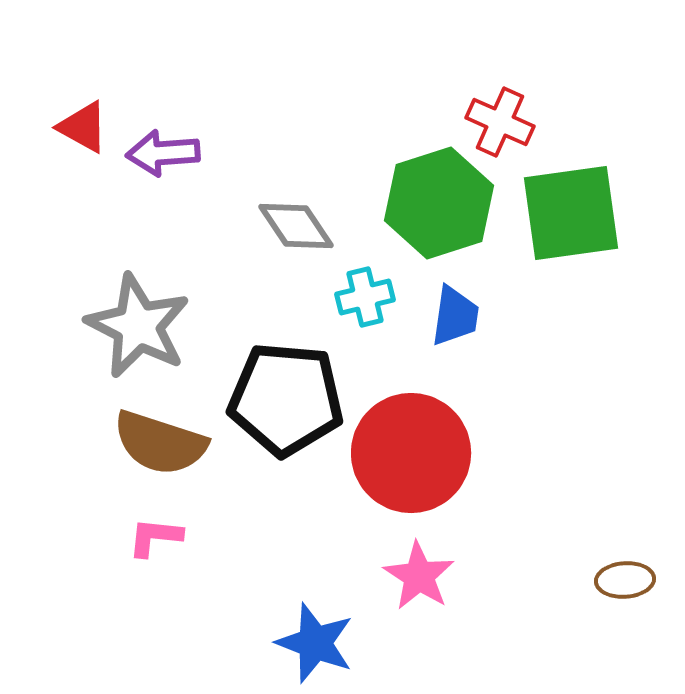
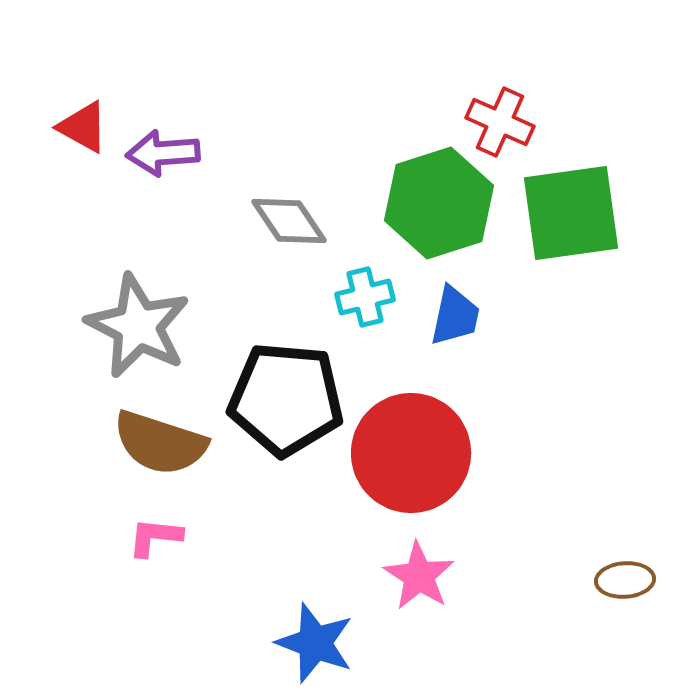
gray diamond: moved 7 px left, 5 px up
blue trapezoid: rotated 4 degrees clockwise
